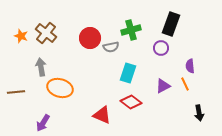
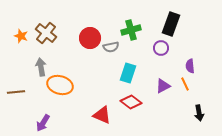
orange ellipse: moved 3 px up
